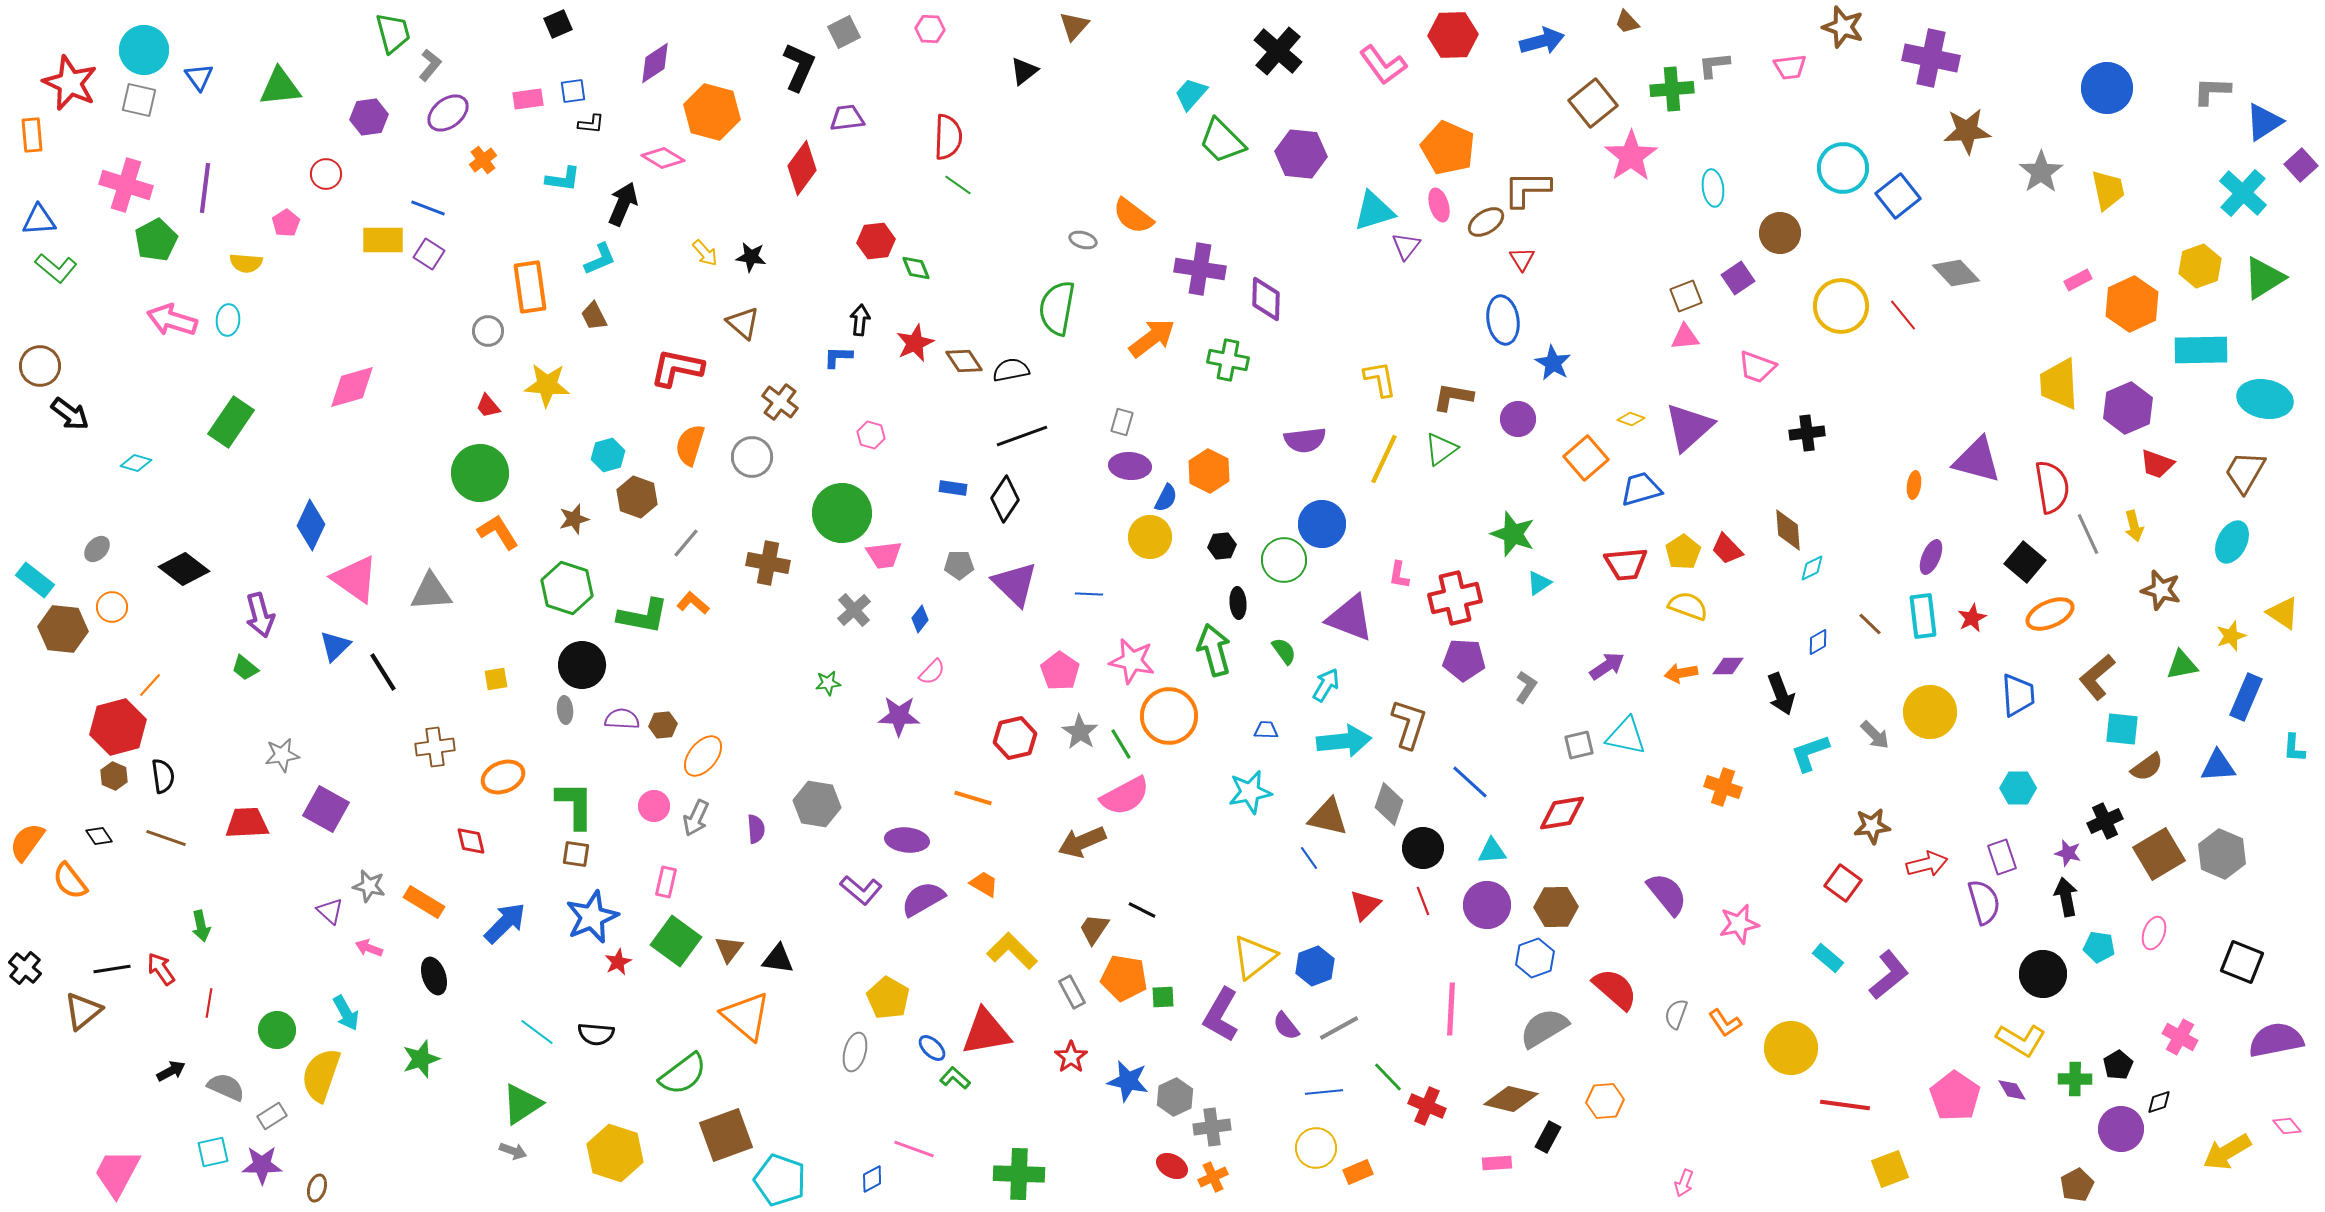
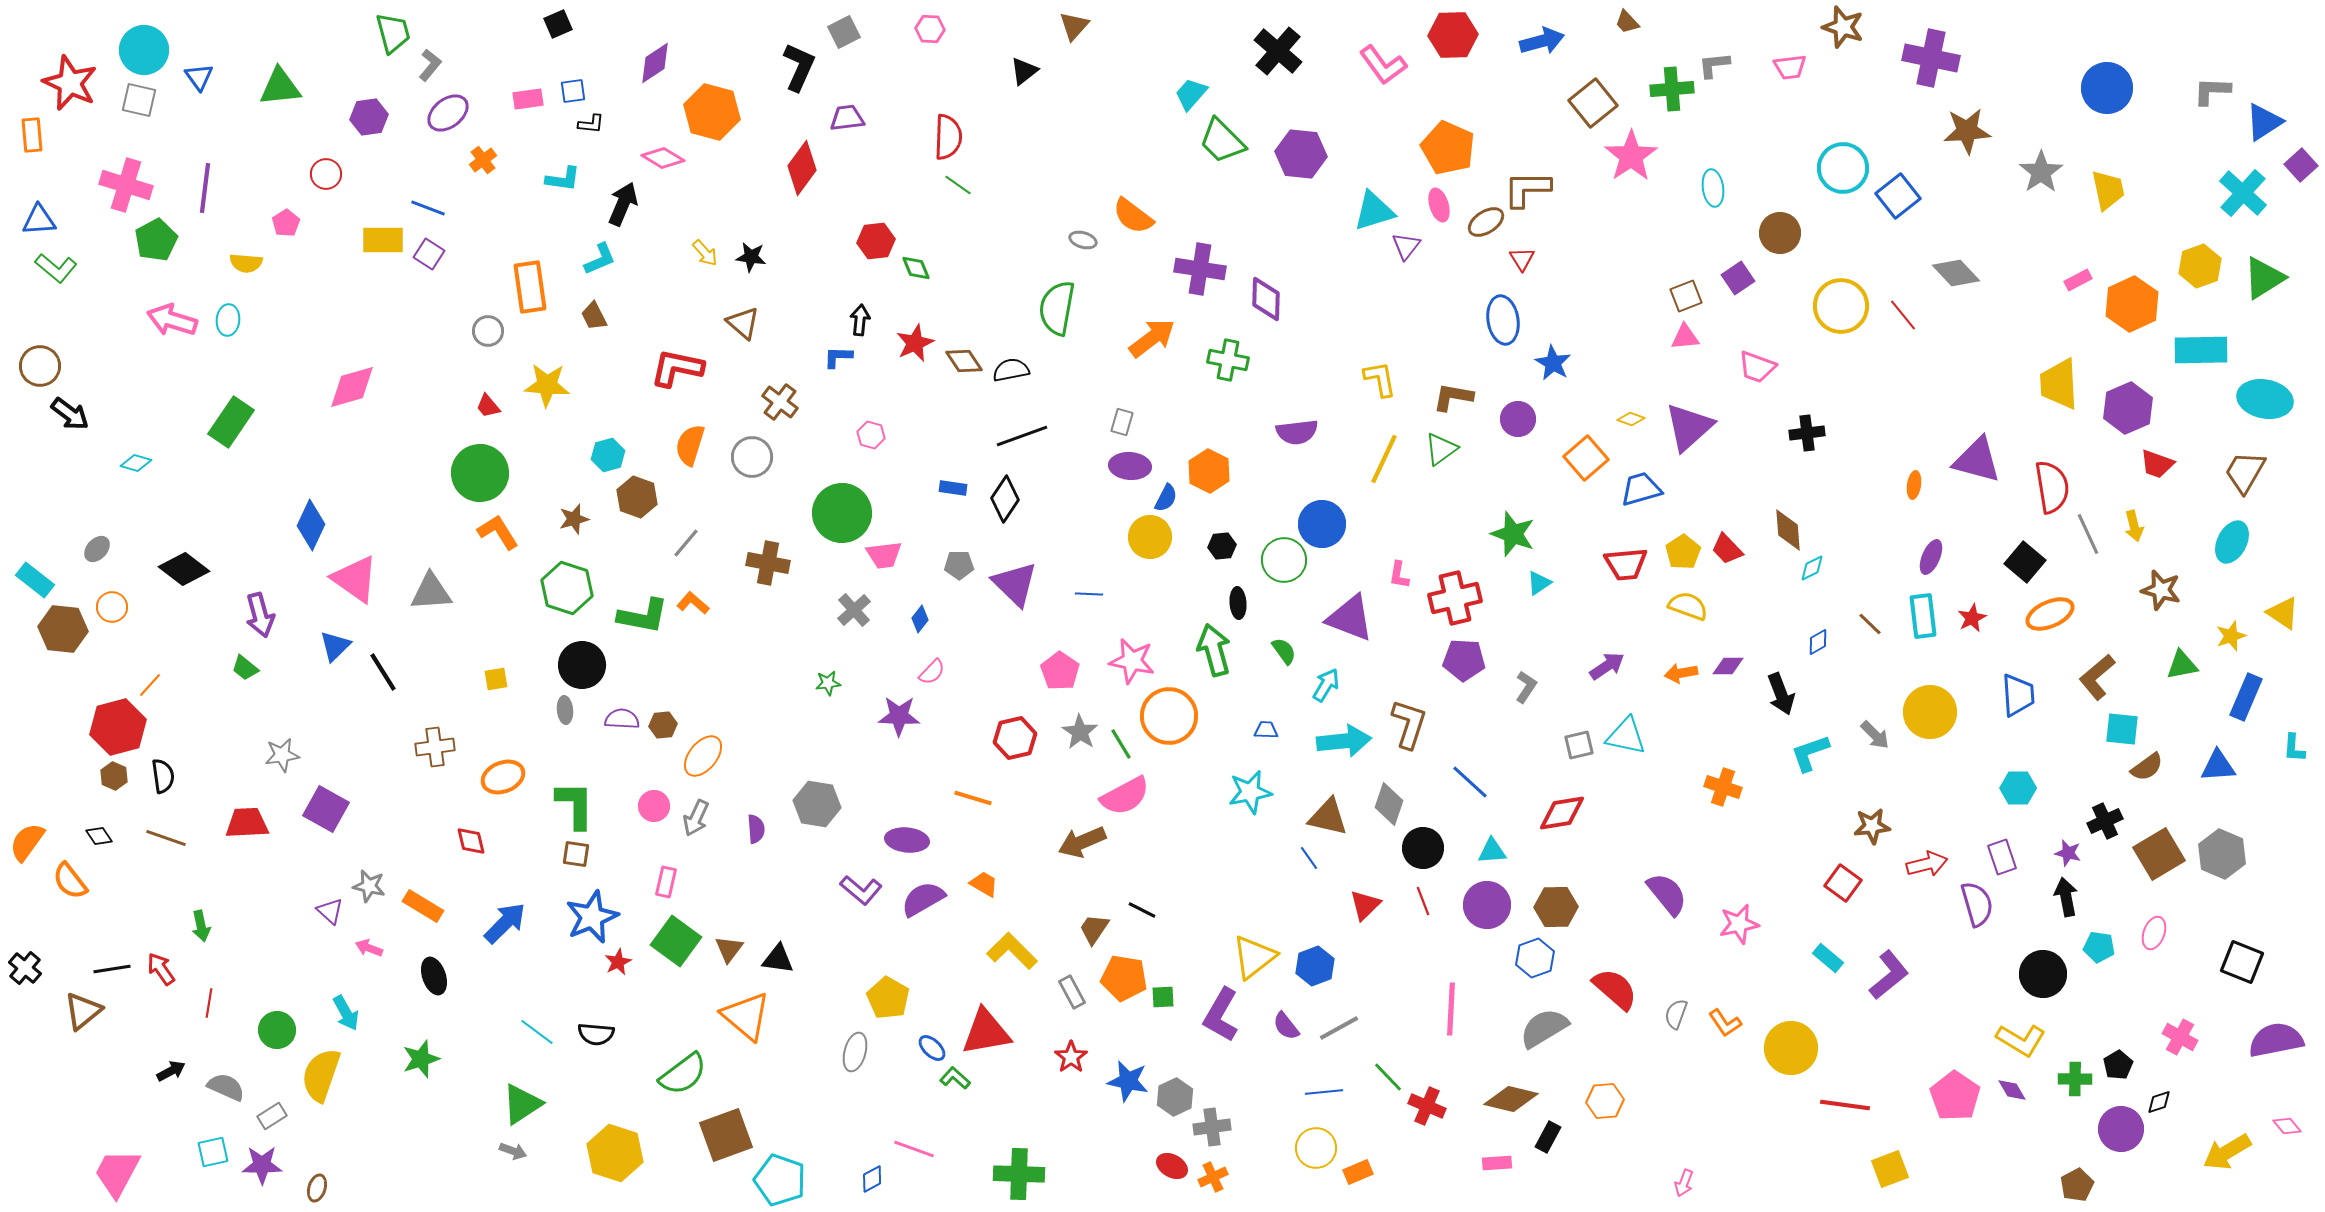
purple semicircle at (1305, 440): moved 8 px left, 8 px up
orange rectangle at (424, 902): moved 1 px left, 4 px down
purple semicircle at (1984, 902): moved 7 px left, 2 px down
